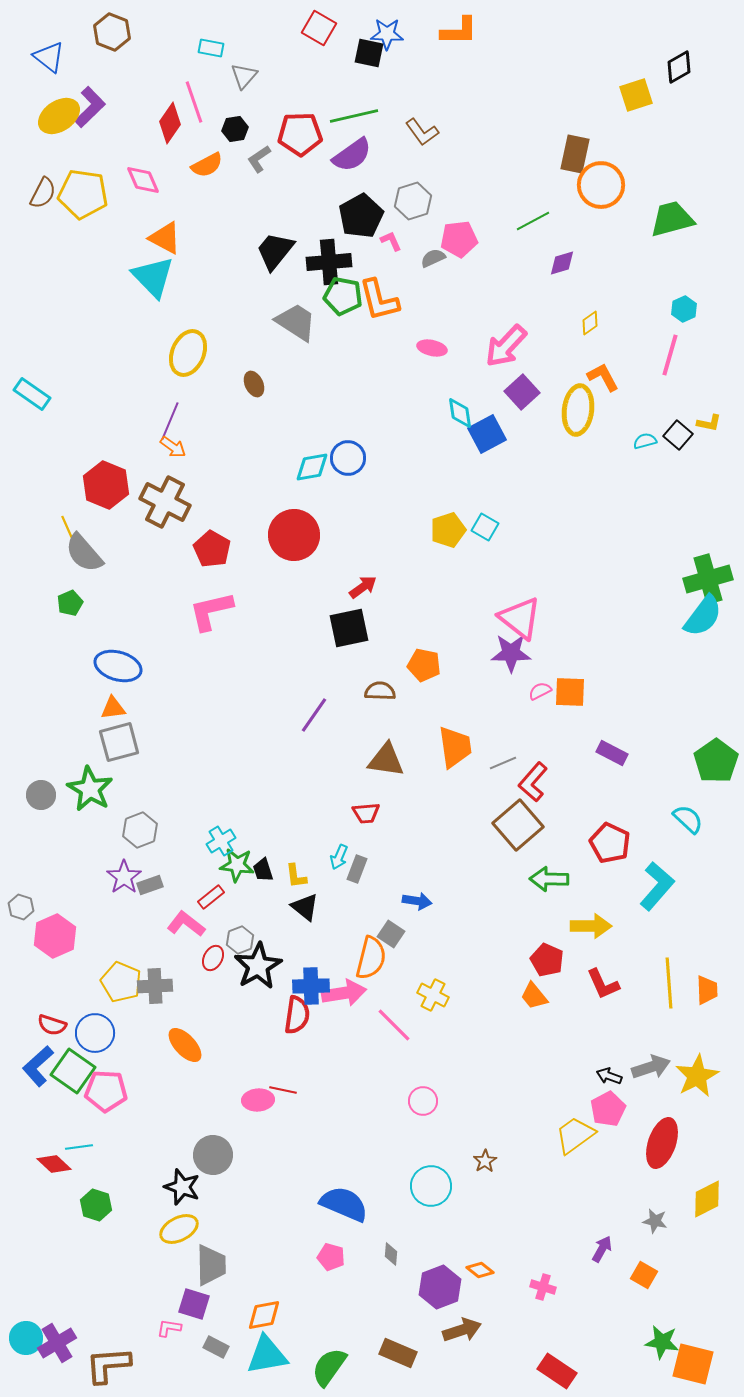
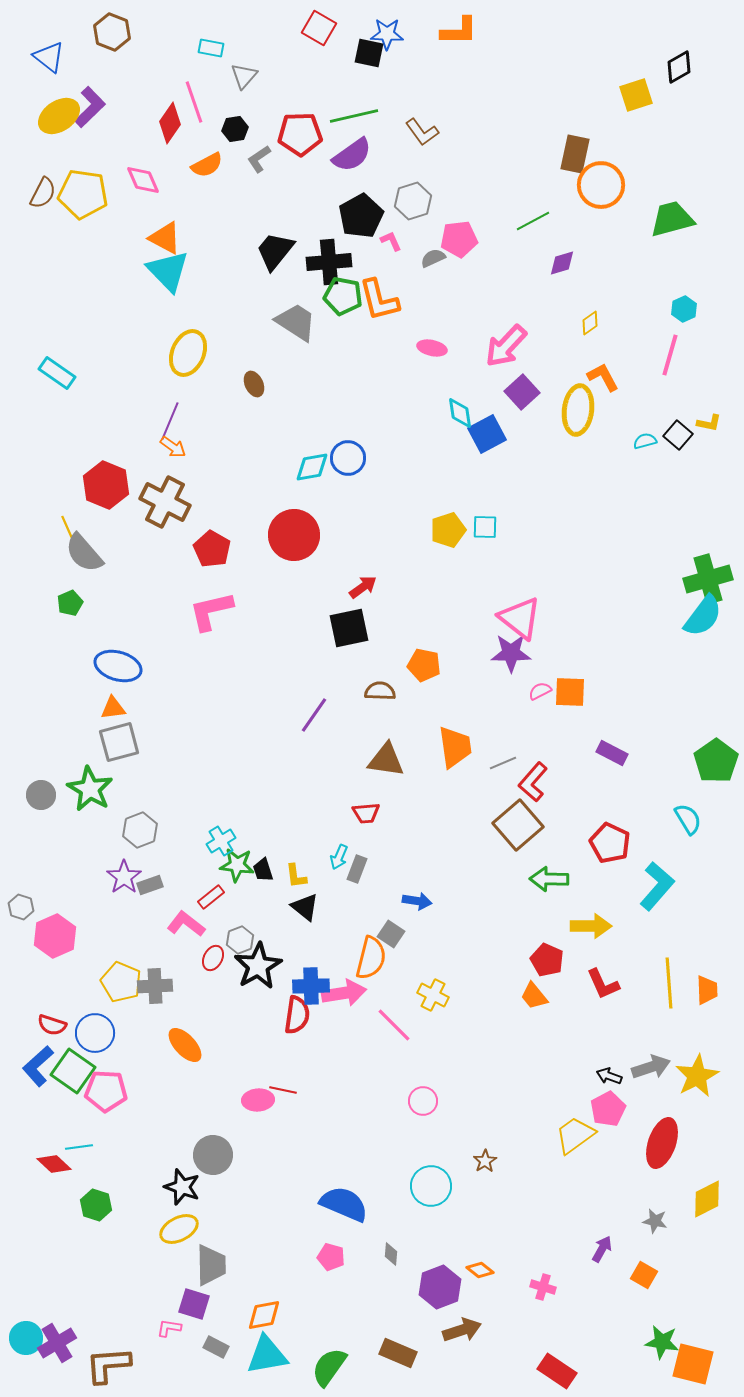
cyan triangle at (153, 277): moved 15 px right, 6 px up
cyan rectangle at (32, 394): moved 25 px right, 21 px up
cyan square at (485, 527): rotated 28 degrees counterclockwise
cyan semicircle at (688, 819): rotated 16 degrees clockwise
